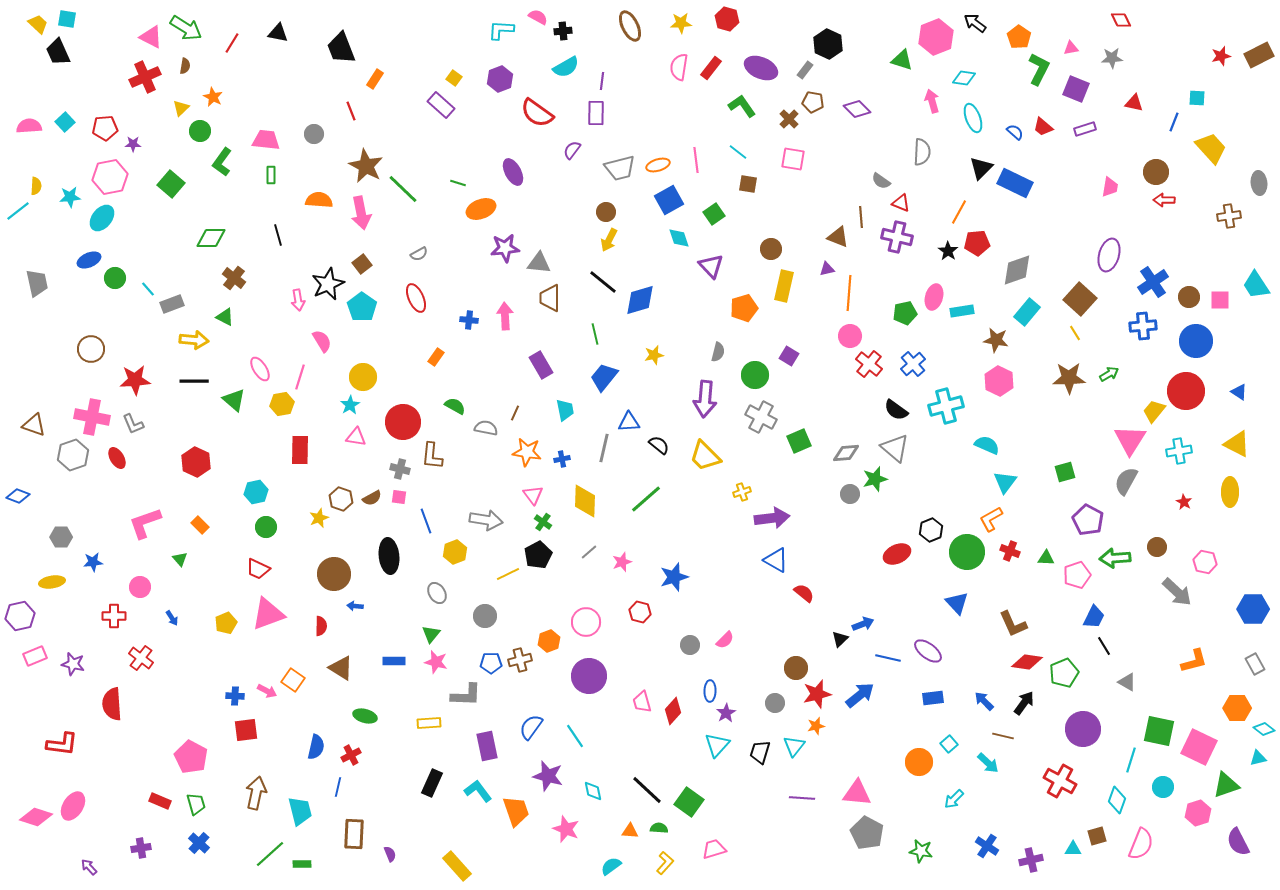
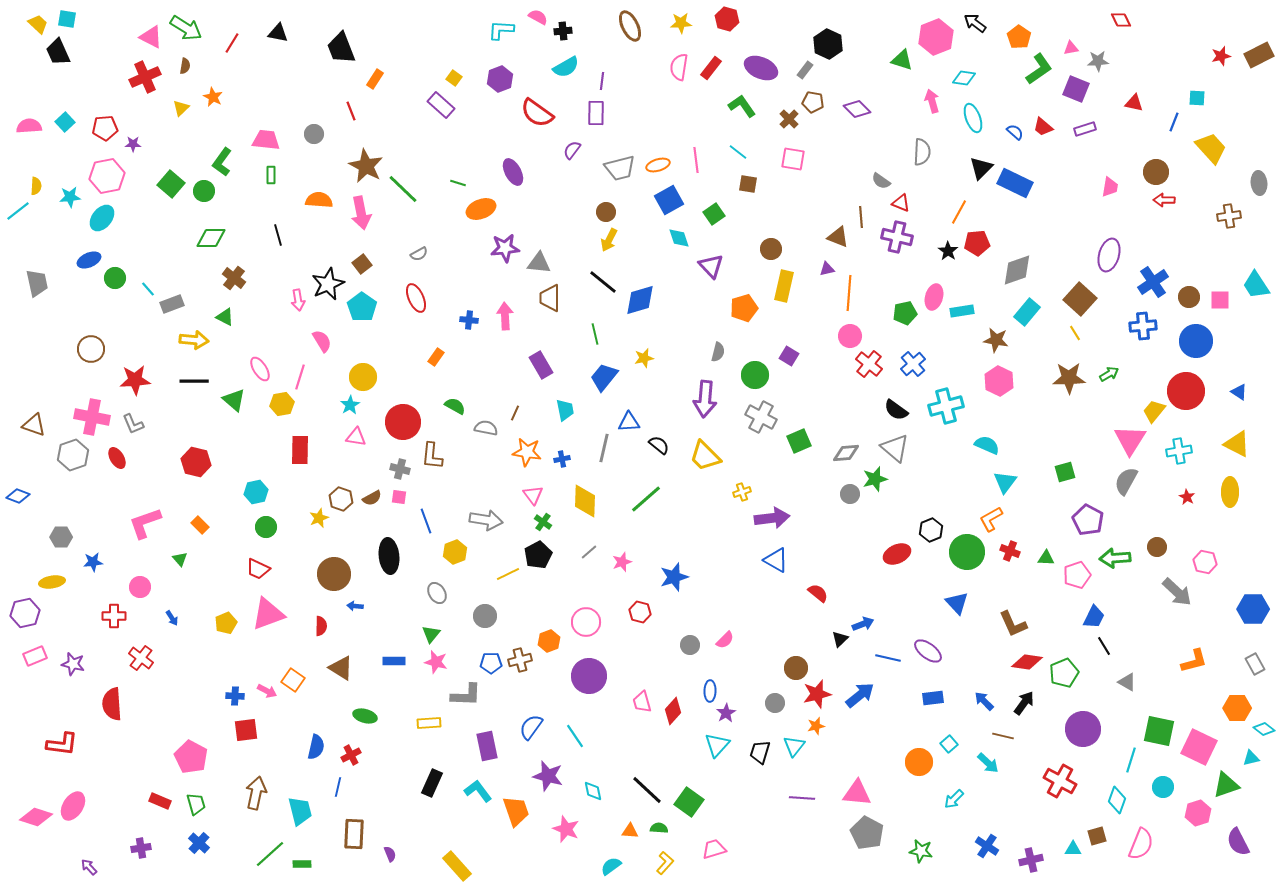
gray star at (1112, 58): moved 14 px left, 3 px down
green L-shape at (1039, 69): rotated 28 degrees clockwise
green circle at (200, 131): moved 4 px right, 60 px down
pink hexagon at (110, 177): moved 3 px left, 1 px up
yellow star at (654, 355): moved 10 px left, 3 px down
red hexagon at (196, 462): rotated 12 degrees counterclockwise
red star at (1184, 502): moved 3 px right, 5 px up
red semicircle at (804, 593): moved 14 px right
purple hexagon at (20, 616): moved 5 px right, 3 px up
cyan triangle at (1258, 758): moved 7 px left
